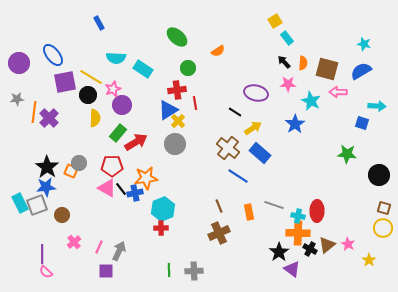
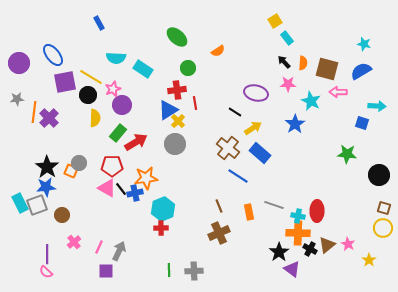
purple line at (42, 254): moved 5 px right
